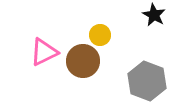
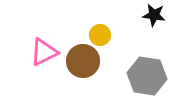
black star: rotated 20 degrees counterclockwise
gray hexagon: moved 5 px up; rotated 12 degrees counterclockwise
